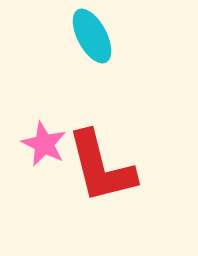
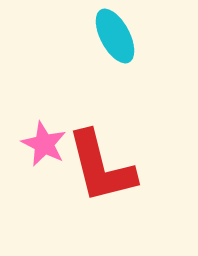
cyan ellipse: moved 23 px right
